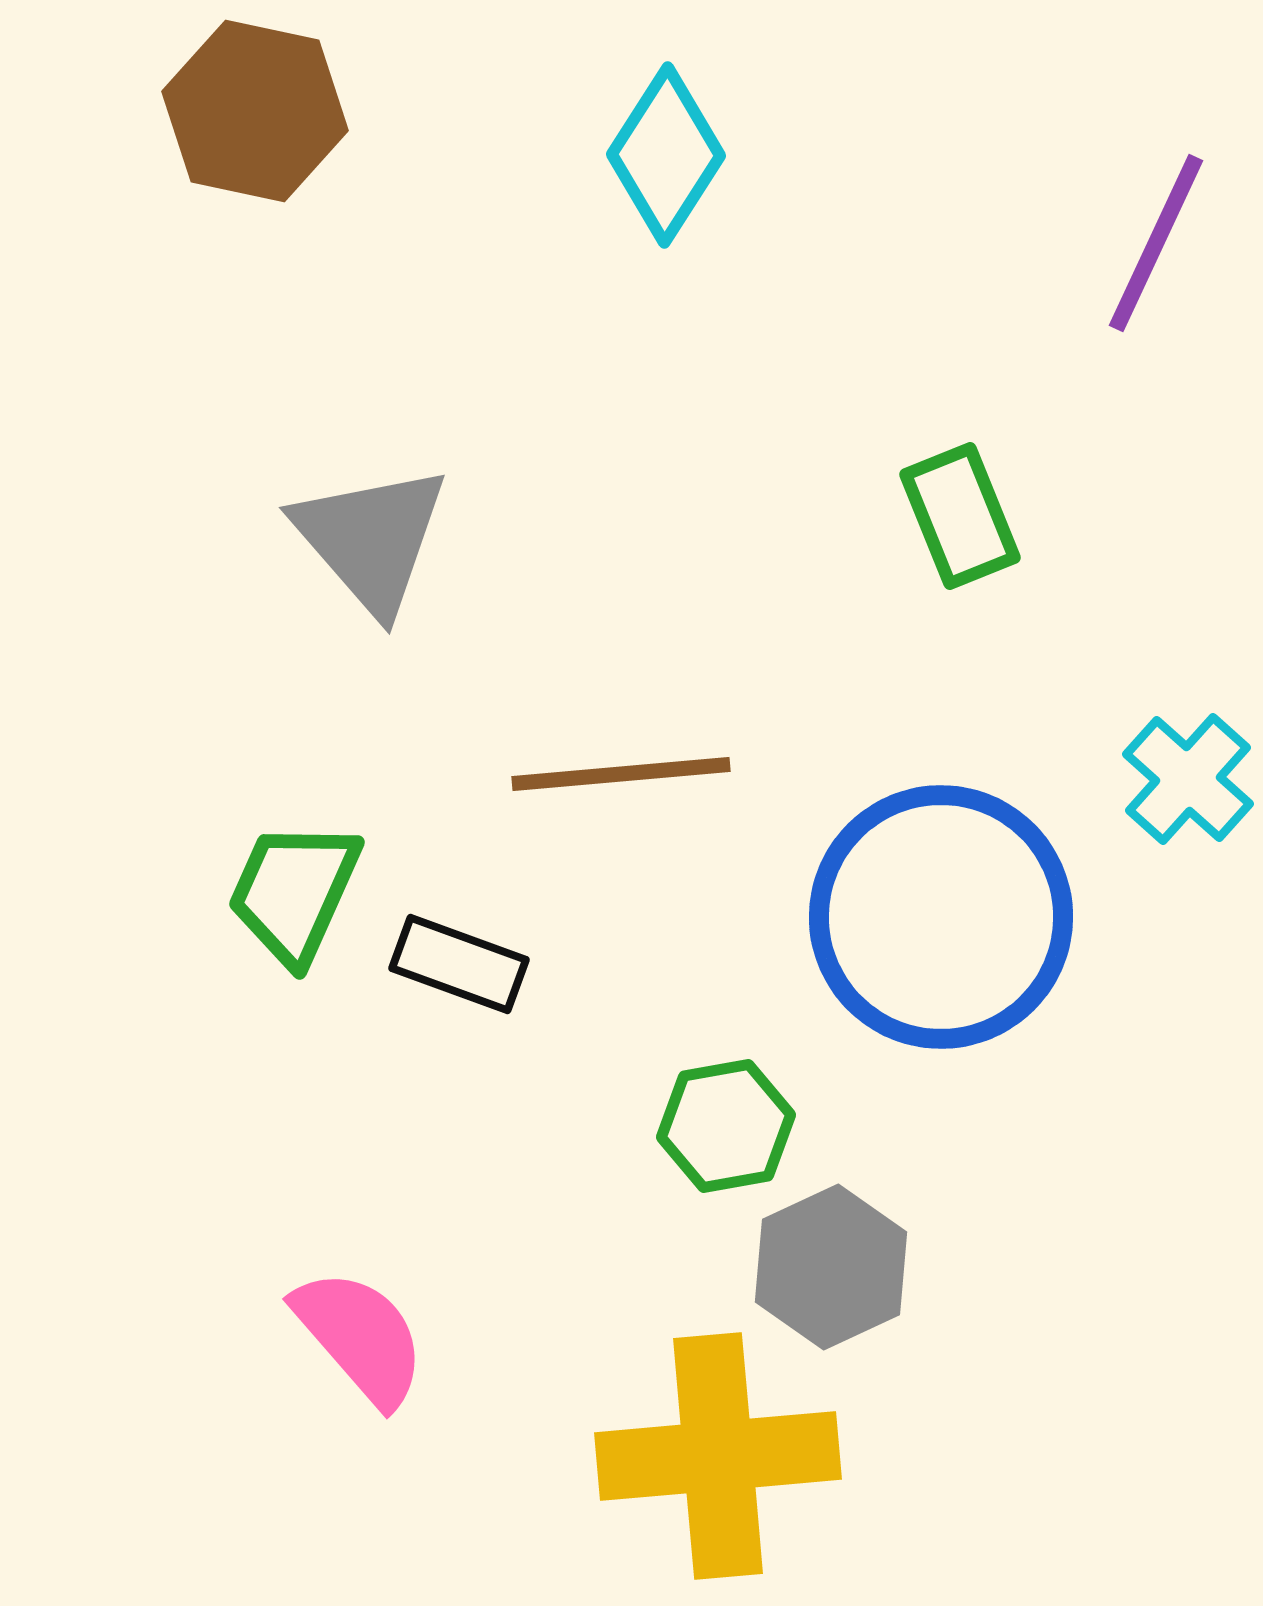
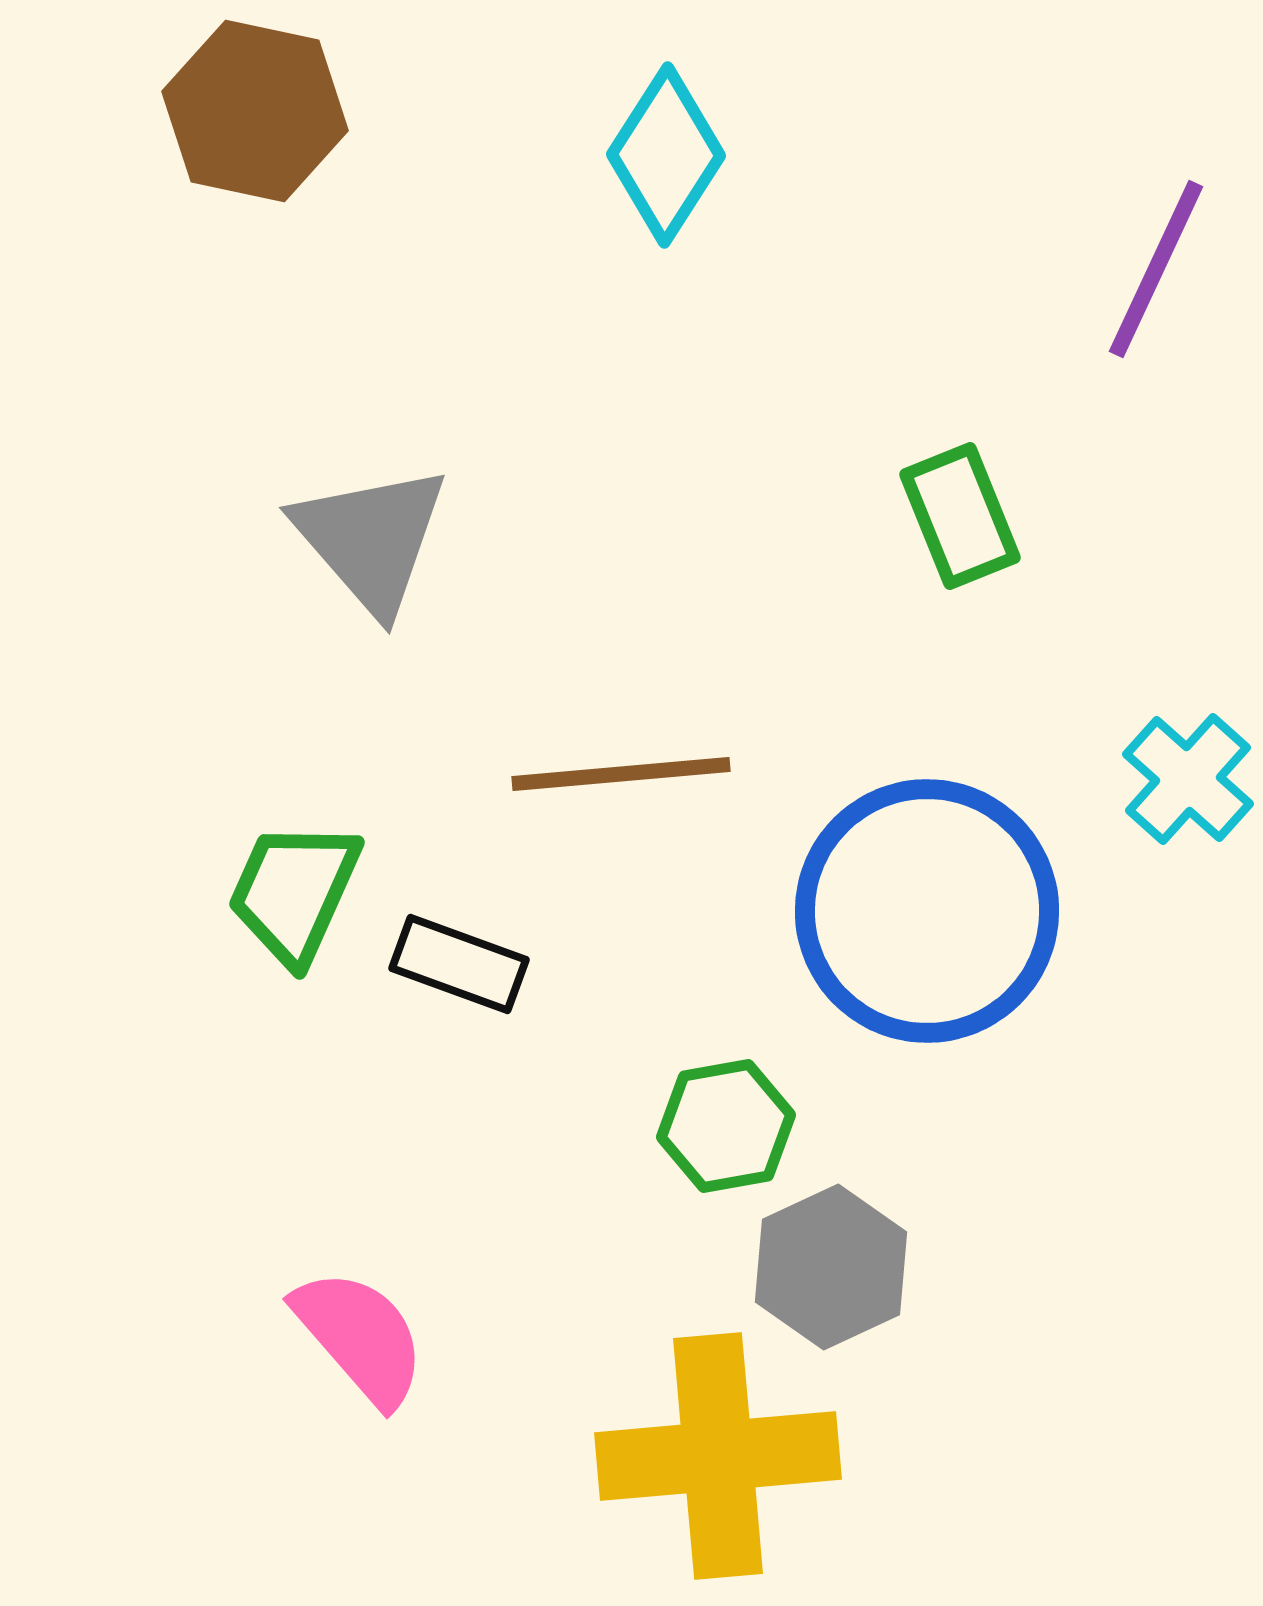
purple line: moved 26 px down
blue circle: moved 14 px left, 6 px up
